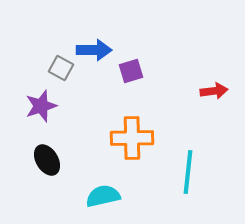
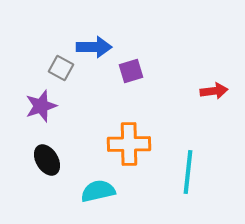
blue arrow: moved 3 px up
orange cross: moved 3 px left, 6 px down
cyan semicircle: moved 5 px left, 5 px up
